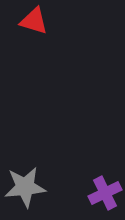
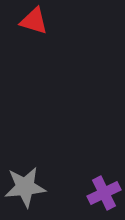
purple cross: moved 1 px left
